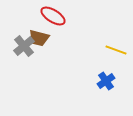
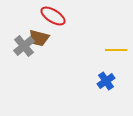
yellow line: rotated 20 degrees counterclockwise
